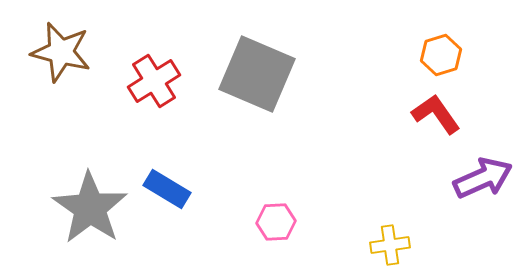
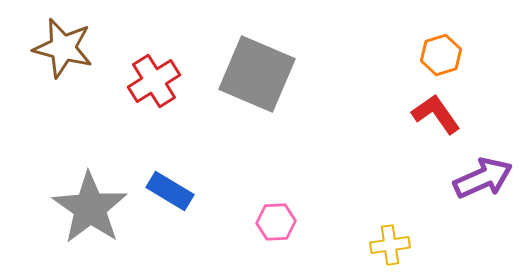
brown star: moved 2 px right, 4 px up
blue rectangle: moved 3 px right, 2 px down
